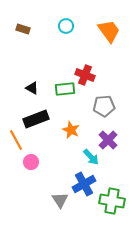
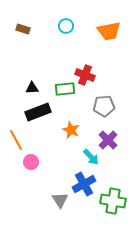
orange trapezoid: rotated 115 degrees clockwise
black triangle: rotated 32 degrees counterclockwise
black rectangle: moved 2 px right, 7 px up
green cross: moved 1 px right
